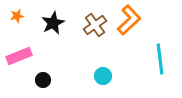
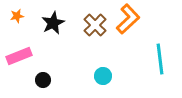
orange L-shape: moved 1 px left, 1 px up
brown cross: rotated 10 degrees counterclockwise
